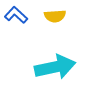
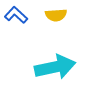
yellow semicircle: moved 1 px right, 1 px up
